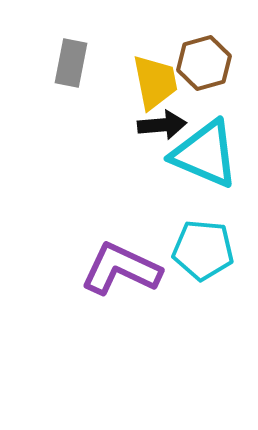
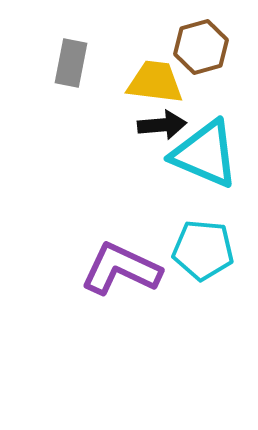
brown hexagon: moved 3 px left, 16 px up
yellow trapezoid: rotated 72 degrees counterclockwise
